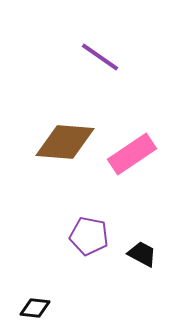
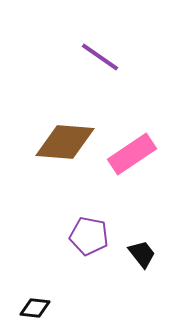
black trapezoid: rotated 24 degrees clockwise
